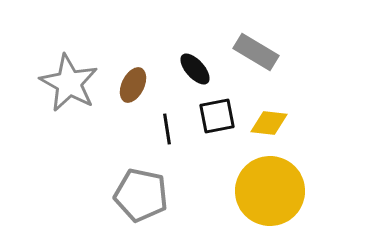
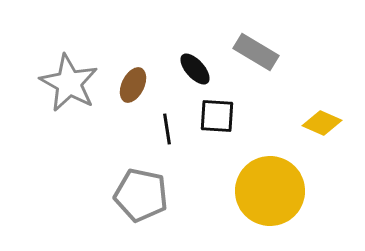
black square: rotated 15 degrees clockwise
yellow diamond: moved 53 px right; rotated 18 degrees clockwise
